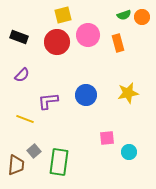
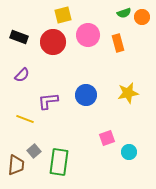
green semicircle: moved 2 px up
red circle: moved 4 px left
pink square: rotated 14 degrees counterclockwise
